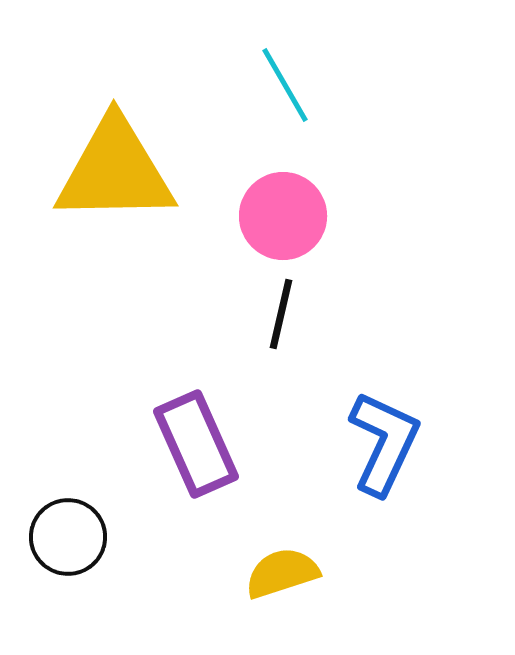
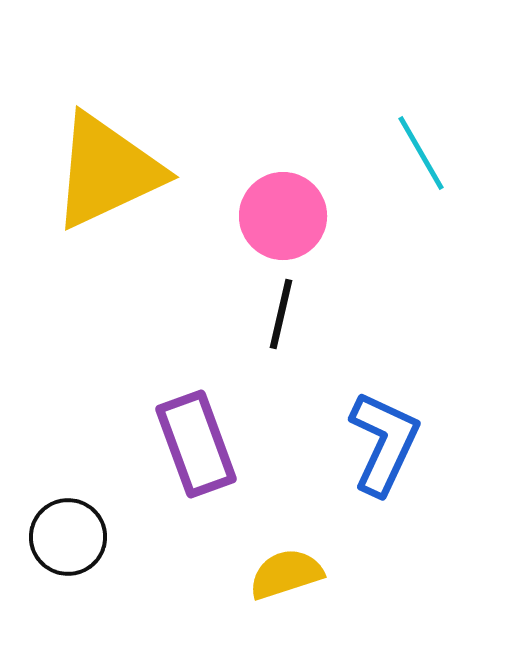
cyan line: moved 136 px right, 68 px down
yellow triangle: moved 8 px left; rotated 24 degrees counterclockwise
purple rectangle: rotated 4 degrees clockwise
yellow semicircle: moved 4 px right, 1 px down
